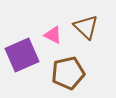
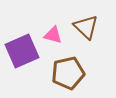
pink triangle: rotated 12 degrees counterclockwise
purple square: moved 4 px up
